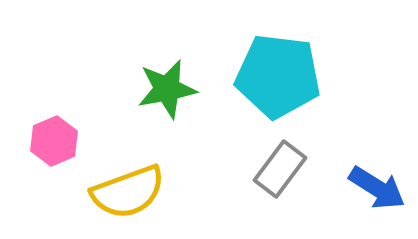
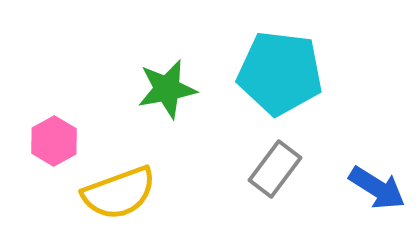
cyan pentagon: moved 2 px right, 3 px up
pink hexagon: rotated 6 degrees counterclockwise
gray rectangle: moved 5 px left
yellow semicircle: moved 9 px left, 1 px down
